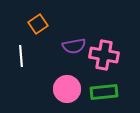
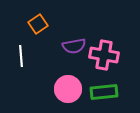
pink circle: moved 1 px right
